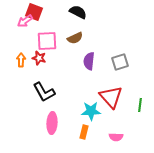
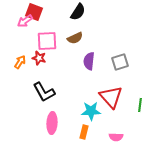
black semicircle: rotated 96 degrees clockwise
orange arrow: moved 1 px left, 2 px down; rotated 32 degrees clockwise
